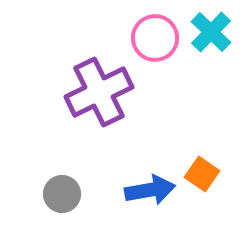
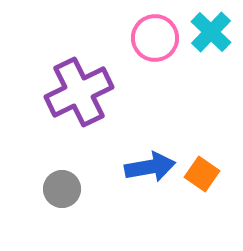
purple cross: moved 20 px left
blue arrow: moved 23 px up
gray circle: moved 5 px up
